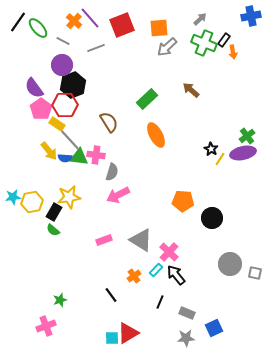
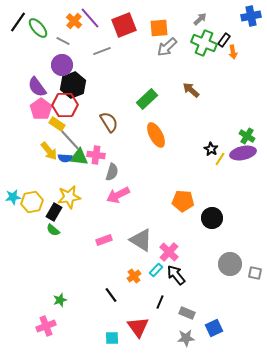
red square at (122, 25): moved 2 px right
gray line at (96, 48): moved 6 px right, 3 px down
purple semicircle at (34, 88): moved 3 px right, 1 px up
green cross at (247, 136): rotated 21 degrees counterclockwise
red triangle at (128, 333): moved 10 px right, 6 px up; rotated 35 degrees counterclockwise
